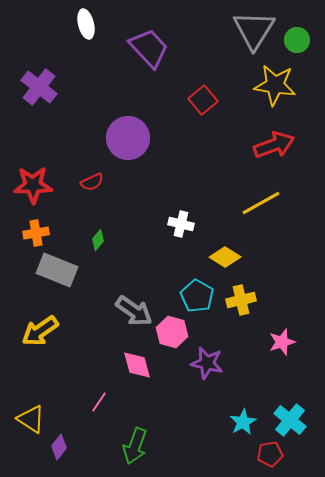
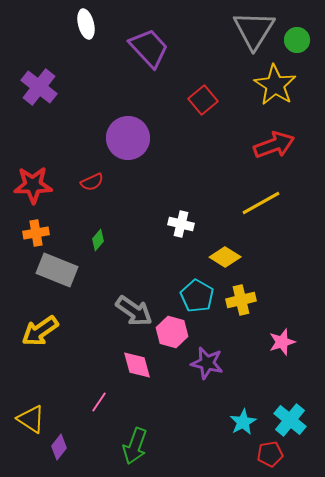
yellow star: rotated 24 degrees clockwise
